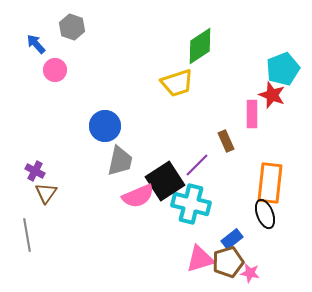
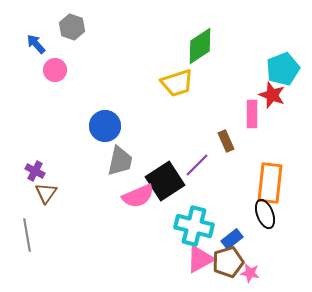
cyan cross: moved 3 px right, 22 px down
pink triangle: rotated 12 degrees counterclockwise
